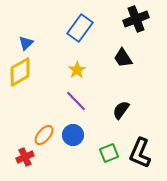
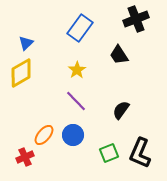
black trapezoid: moved 4 px left, 3 px up
yellow diamond: moved 1 px right, 1 px down
